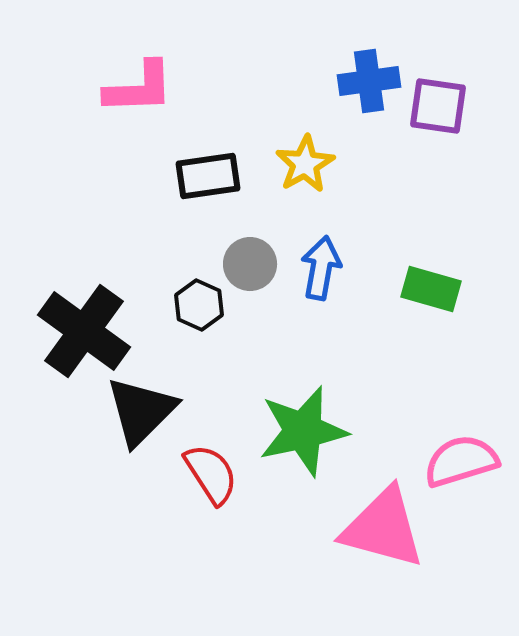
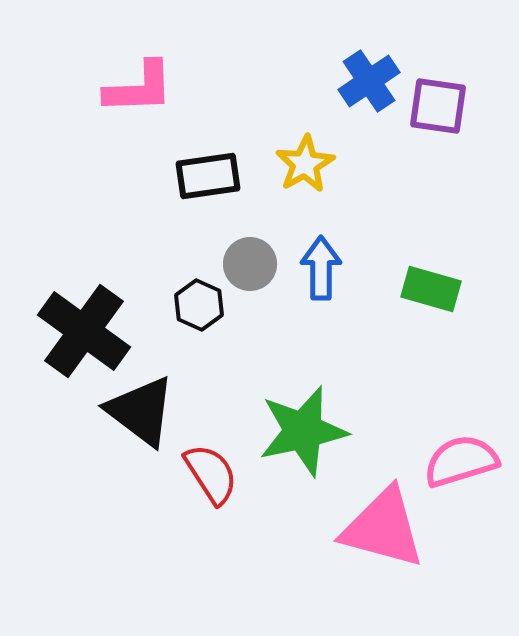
blue cross: rotated 26 degrees counterclockwise
blue arrow: rotated 10 degrees counterclockwise
black triangle: rotated 38 degrees counterclockwise
